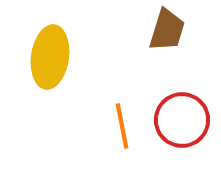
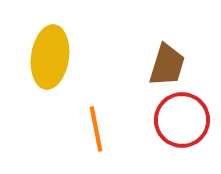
brown trapezoid: moved 35 px down
orange line: moved 26 px left, 3 px down
